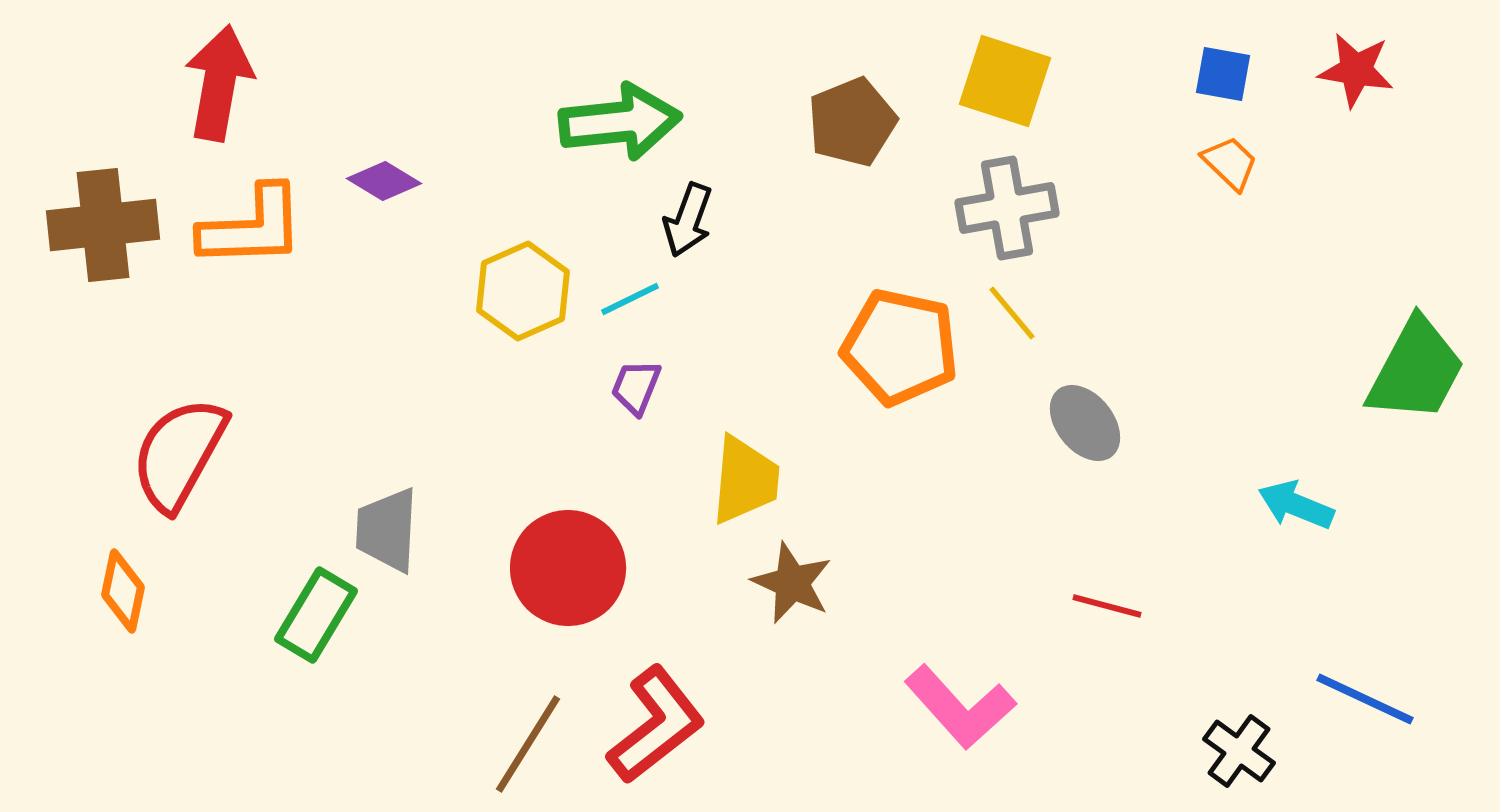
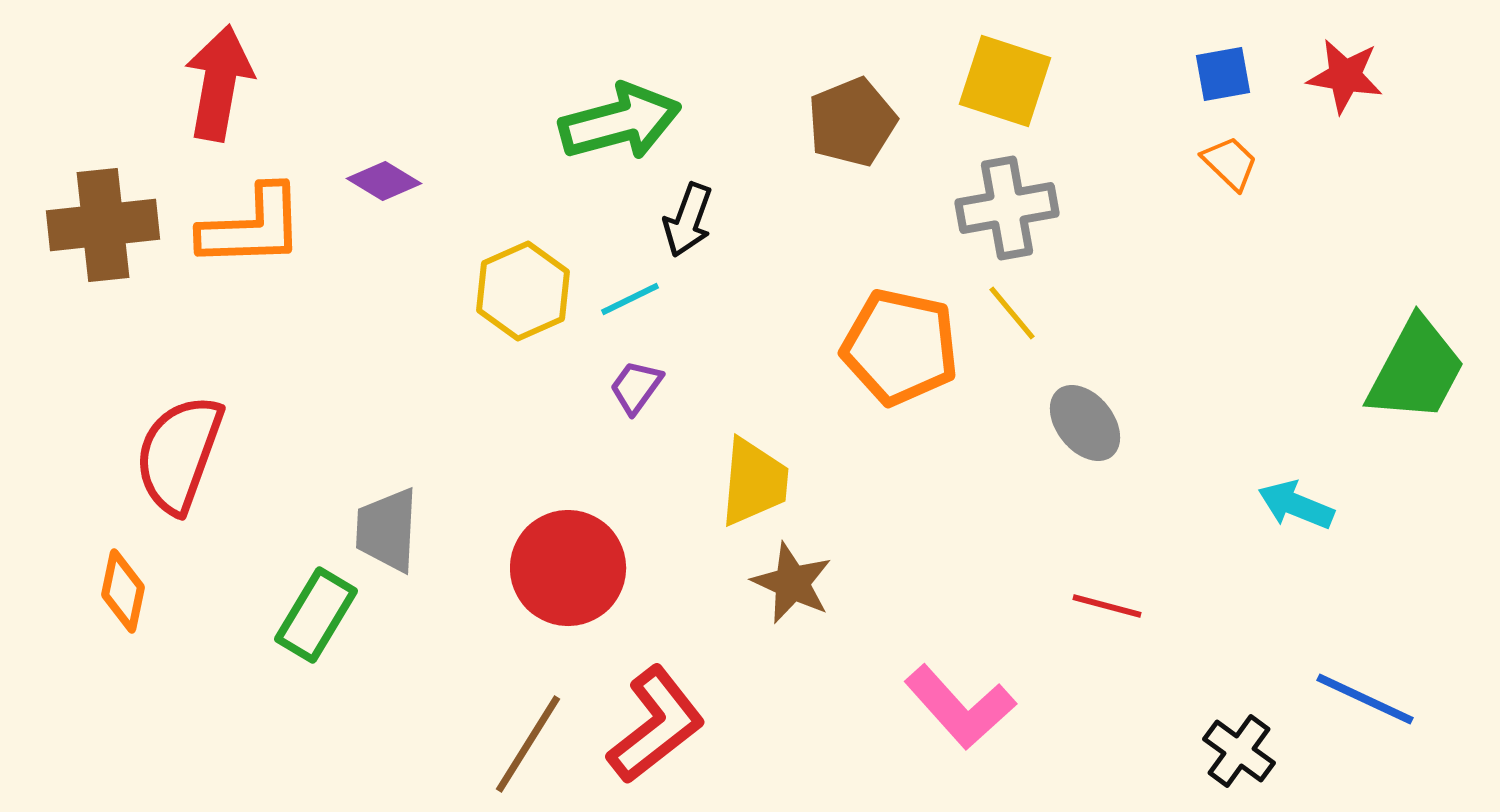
red star: moved 11 px left, 6 px down
blue square: rotated 20 degrees counterclockwise
green arrow: rotated 9 degrees counterclockwise
purple trapezoid: rotated 14 degrees clockwise
red semicircle: rotated 9 degrees counterclockwise
yellow trapezoid: moved 9 px right, 2 px down
